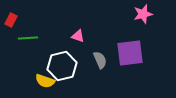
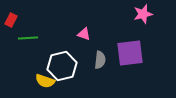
pink triangle: moved 6 px right, 2 px up
gray semicircle: rotated 30 degrees clockwise
